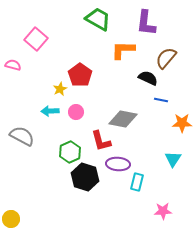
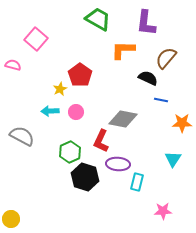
red L-shape: rotated 40 degrees clockwise
